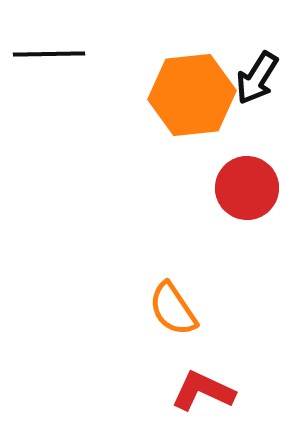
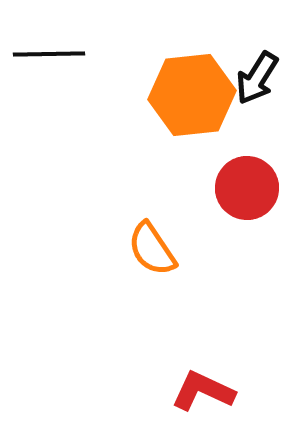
orange semicircle: moved 21 px left, 60 px up
